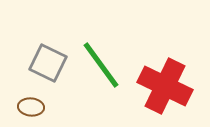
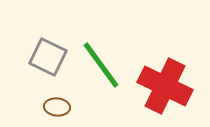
gray square: moved 6 px up
brown ellipse: moved 26 px right
